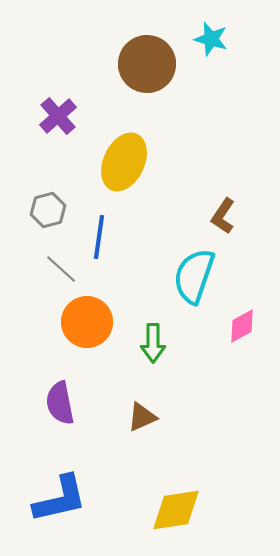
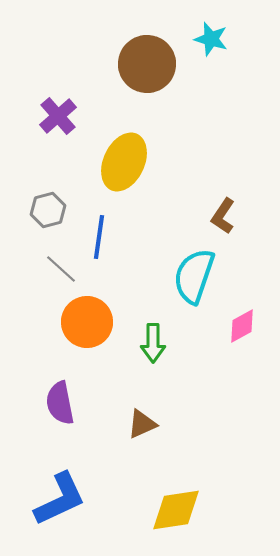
brown triangle: moved 7 px down
blue L-shape: rotated 12 degrees counterclockwise
